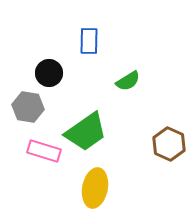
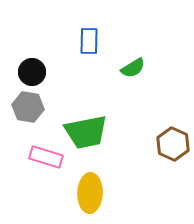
black circle: moved 17 px left, 1 px up
green semicircle: moved 5 px right, 13 px up
green trapezoid: rotated 24 degrees clockwise
brown hexagon: moved 4 px right
pink rectangle: moved 2 px right, 6 px down
yellow ellipse: moved 5 px left, 5 px down; rotated 9 degrees counterclockwise
